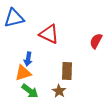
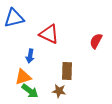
blue arrow: moved 2 px right, 3 px up
orange triangle: moved 4 px down
brown star: rotated 24 degrees counterclockwise
